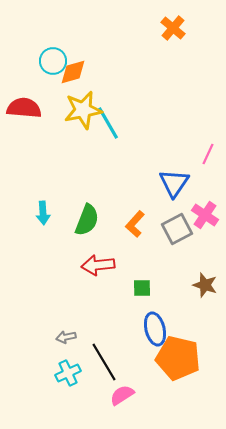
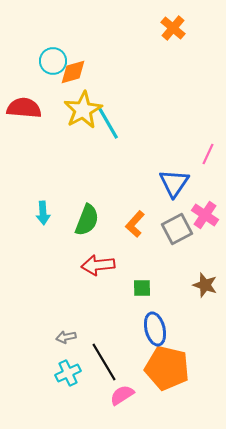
yellow star: rotated 18 degrees counterclockwise
orange pentagon: moved 11 px left, 10 px down
